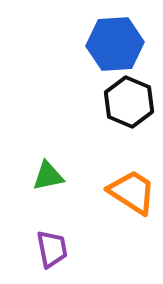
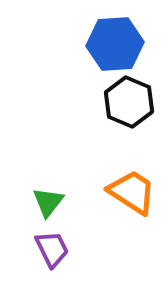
green triangle: moved 26 px down; rotated 40 degrees counterclockwise
purple trapezoid: rotated 15 degrees counterclockwise
